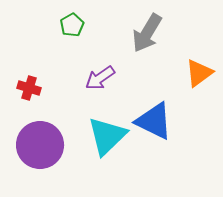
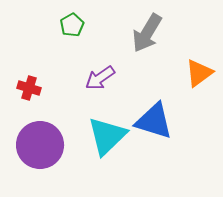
blue triangle: rotated 9 degrees counterclockwise
